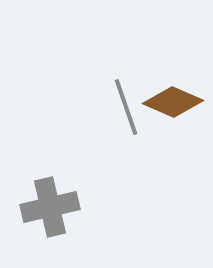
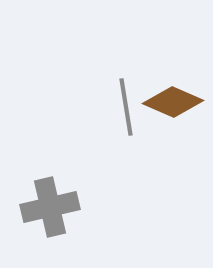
gray line: rotated 10 degrees clockwise
